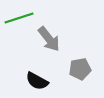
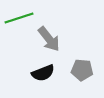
gray pentagon: moved 2 px right, 1 px down; rotated 15 degrees clockwise
black semicircle: moved 6 px right, 8 px up; rotated 50 degrees counterclockwise
